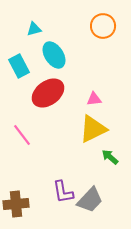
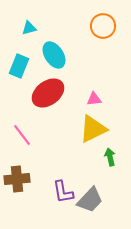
cyan triangle: moved 5 px left, 1 px up
cyan rectangle: rotated 50 degrees clockwise
green arrow: rotated 36 degrees clockwise
brown cross: moved 1 px right, 25 px up
